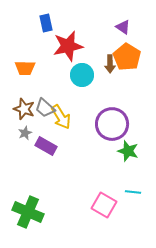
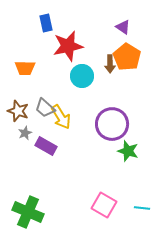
cyan circle: moved 1 px down
brown star: moved 6 px left, 2 px down
cyan line: moved 9 px right, 16 px down
